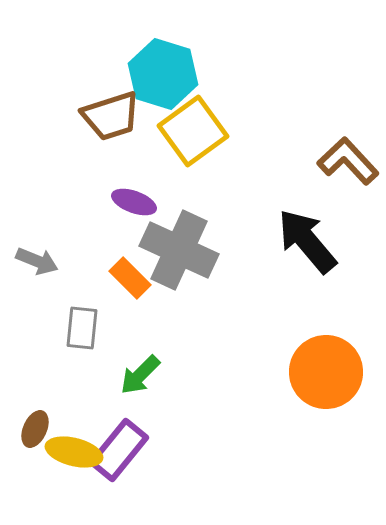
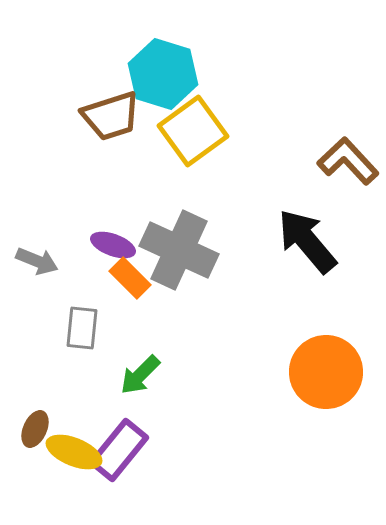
purple ellipse: moved 21 px left, 43 px down
yellow ellipse: rotated 8 degrees clockwise
